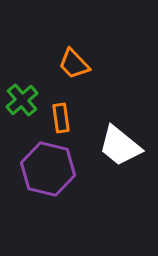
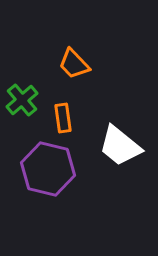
orange rectangle: moved 2 px right
